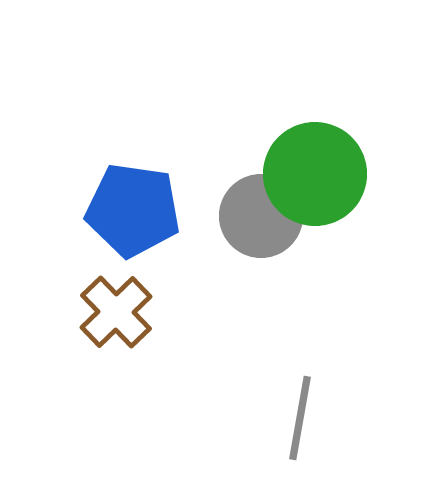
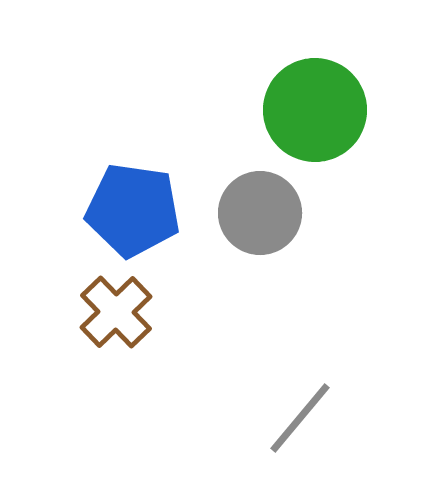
green circle: moved 64 px up
gray circle: moved 1 px left, 3 px up
gray line: rotated 30 degrees clockwise
